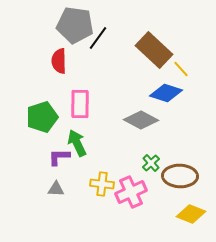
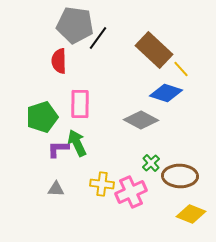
purple L-shape: moved 1 px left, 8 px up
